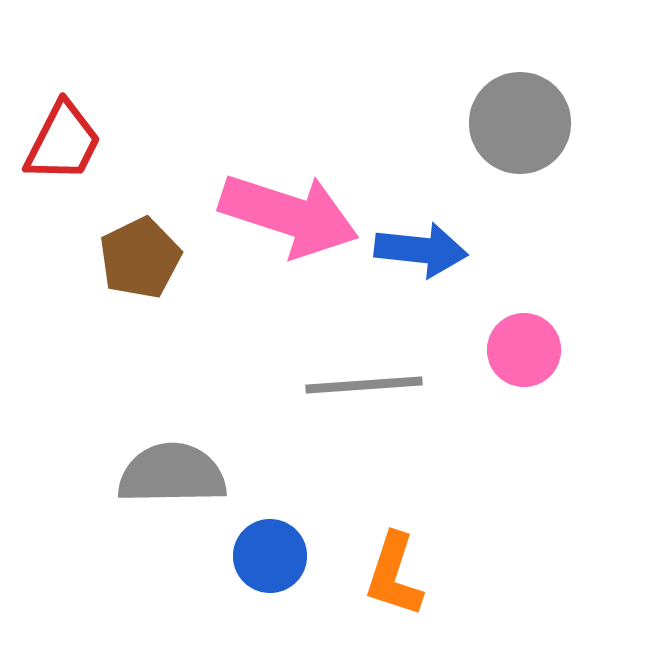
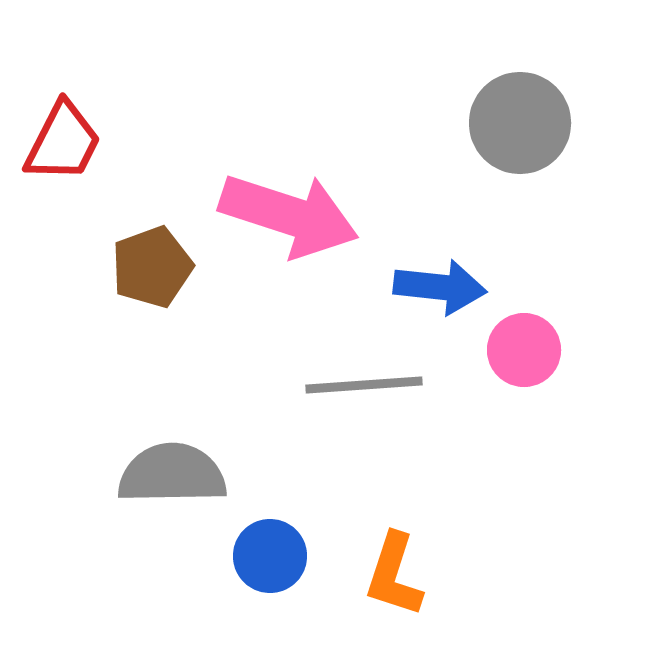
blue arrow: moved 19 px right, 37 px down
brown pentagon: moved 12 px right, 9 px down; rotated 6 degrees clockwise
